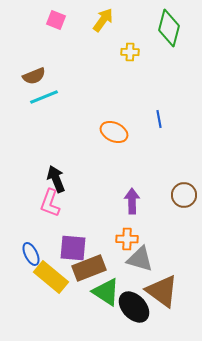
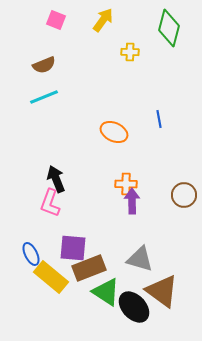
brown semicircle: moved 10 px right, 11 px up
orange cross: moved 1 px left, 55 px up
